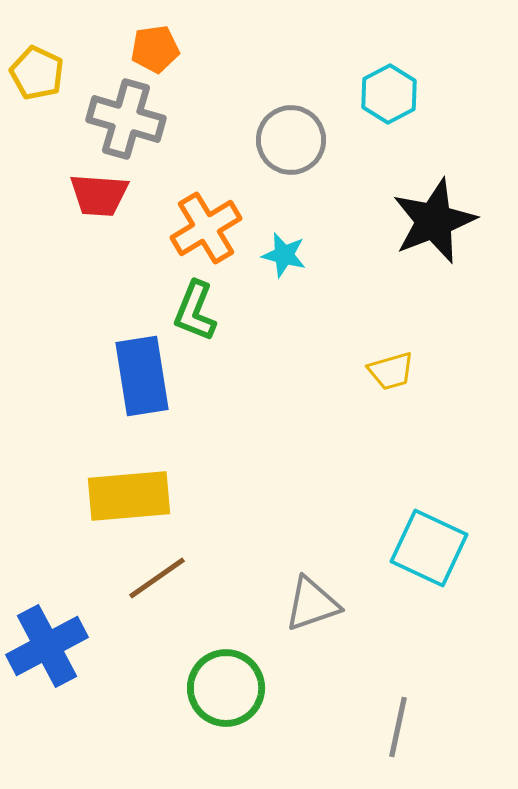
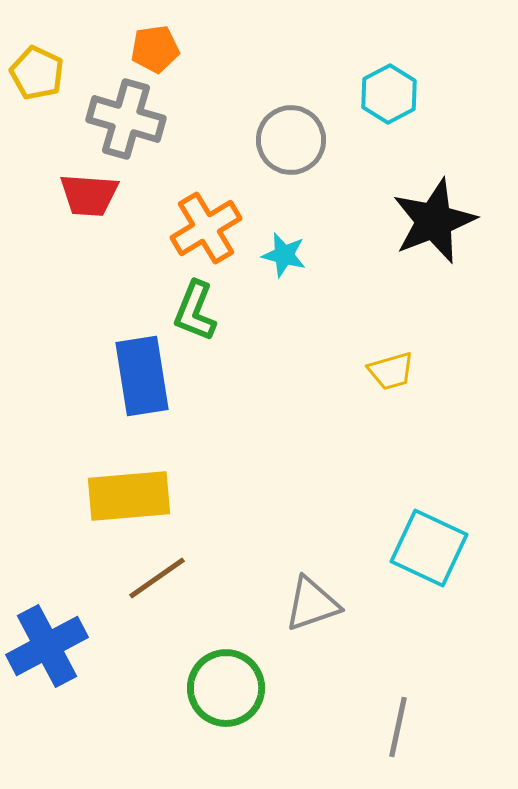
red trapezoid: moved 10 px left
